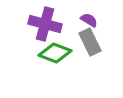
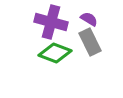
purple semicircle: moved 1 px up
purple cross: moved 6 px right, 2 px up
